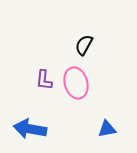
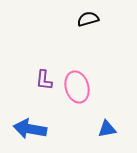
black semicircle: moved 4 px right, 26 px up; rotated 45 degrees clockwise
pink ellipse: moved 1 px right, 4 px down
